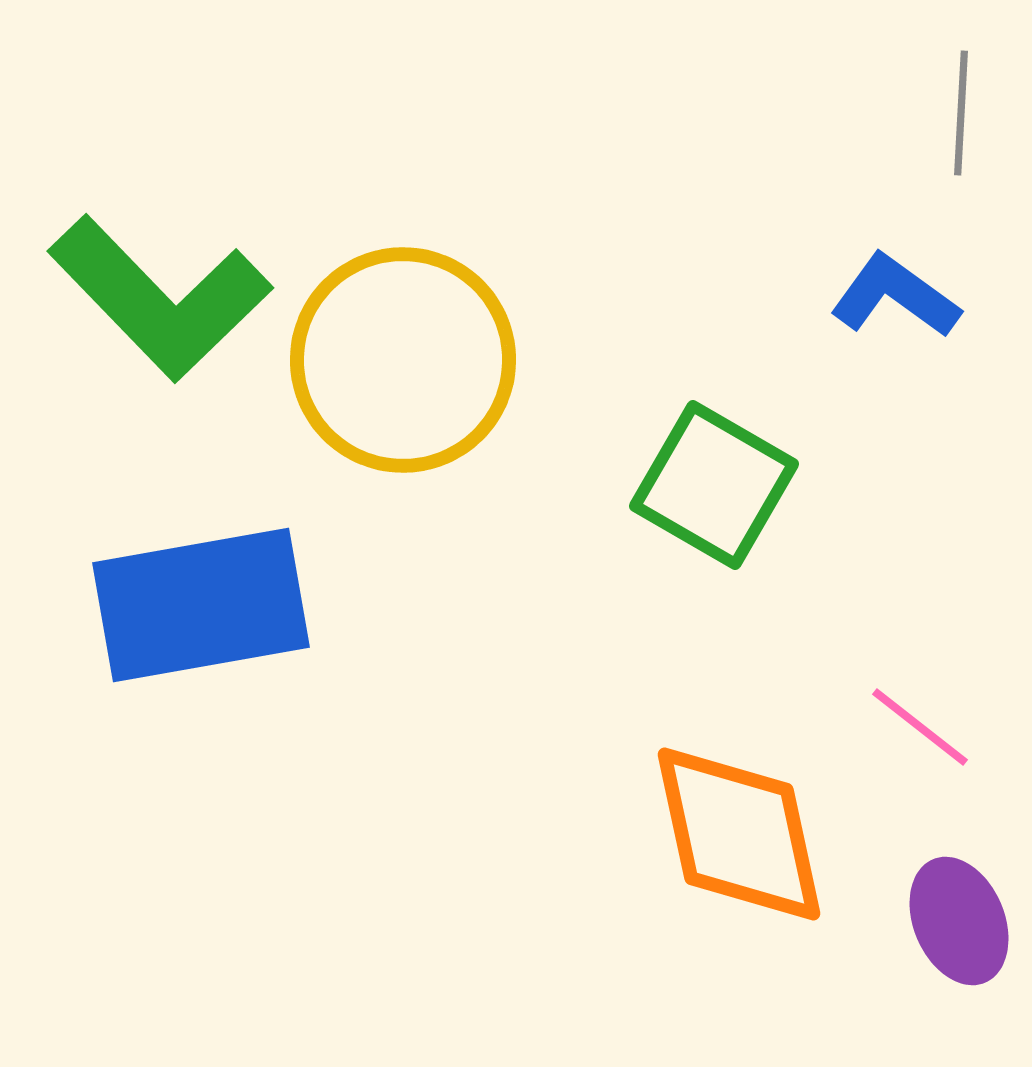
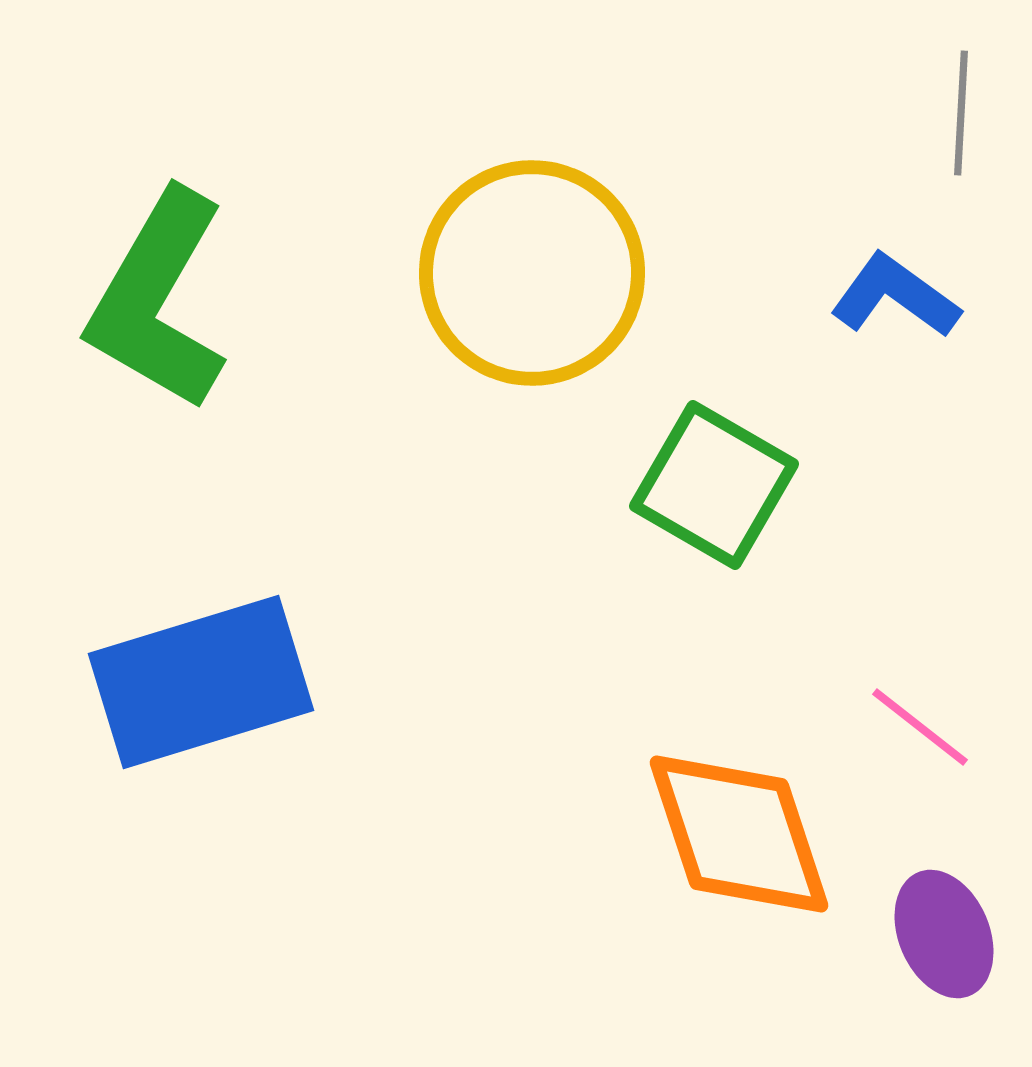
green L-shape: moved 2 px left, 2 px down; rotated 74 degrees clockwise
yellow circle: moved 129 px right, 87 px up
blue rectangle: moved 77 px down; rotated 7 degrees counterclockwise
orange diamond: rotated 6 degrees counterclockwise
purple ellipse: moved 15 px left, 13 px down
